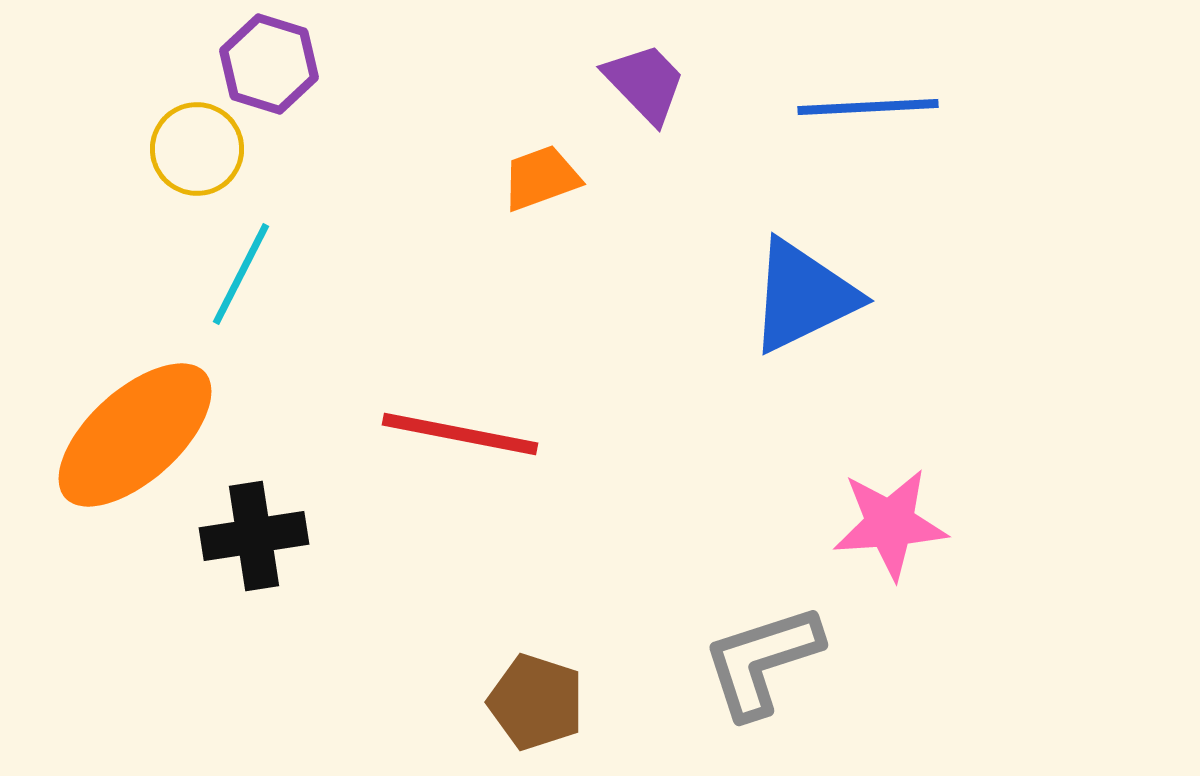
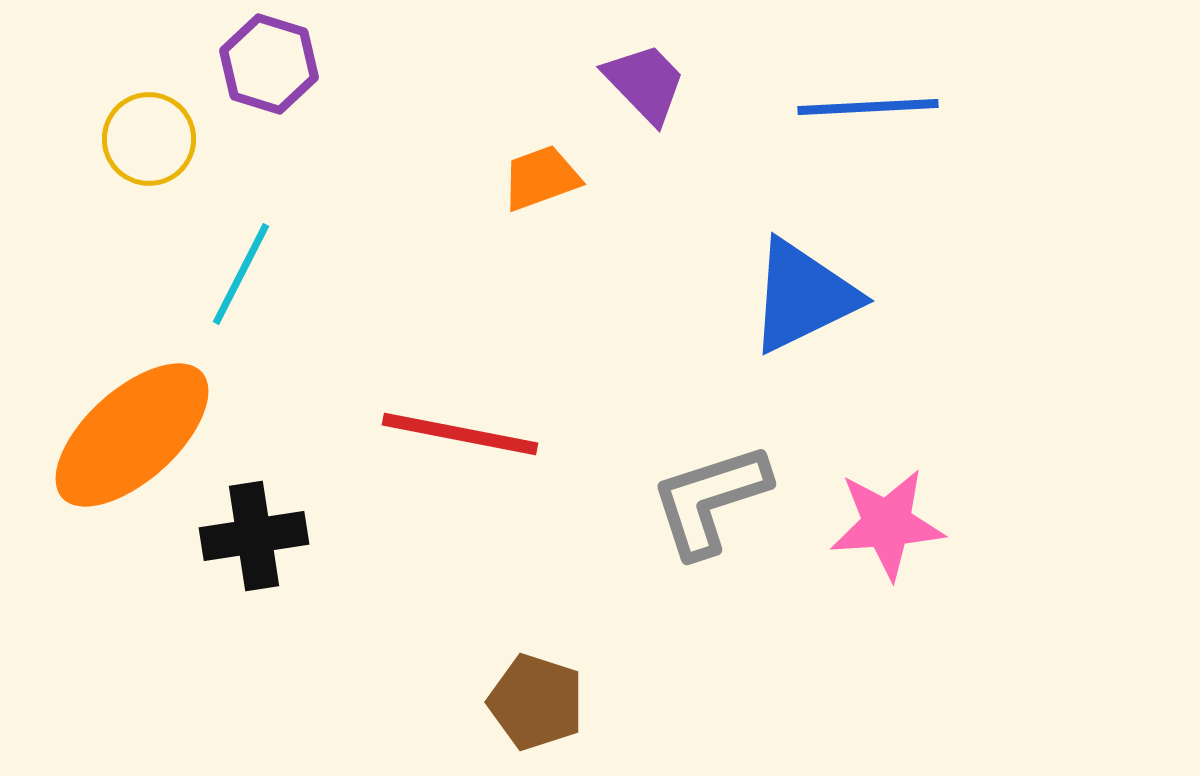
yellow circle: moved 48 px left, 10 px up
orange ellipse: moved 3 px left
pink star: moved 3 px left
gray L-shape: moved 52 px left, 161 px up
